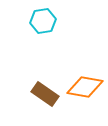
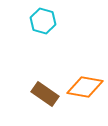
cyan hexagon: rotated 25 degrees clockwise
